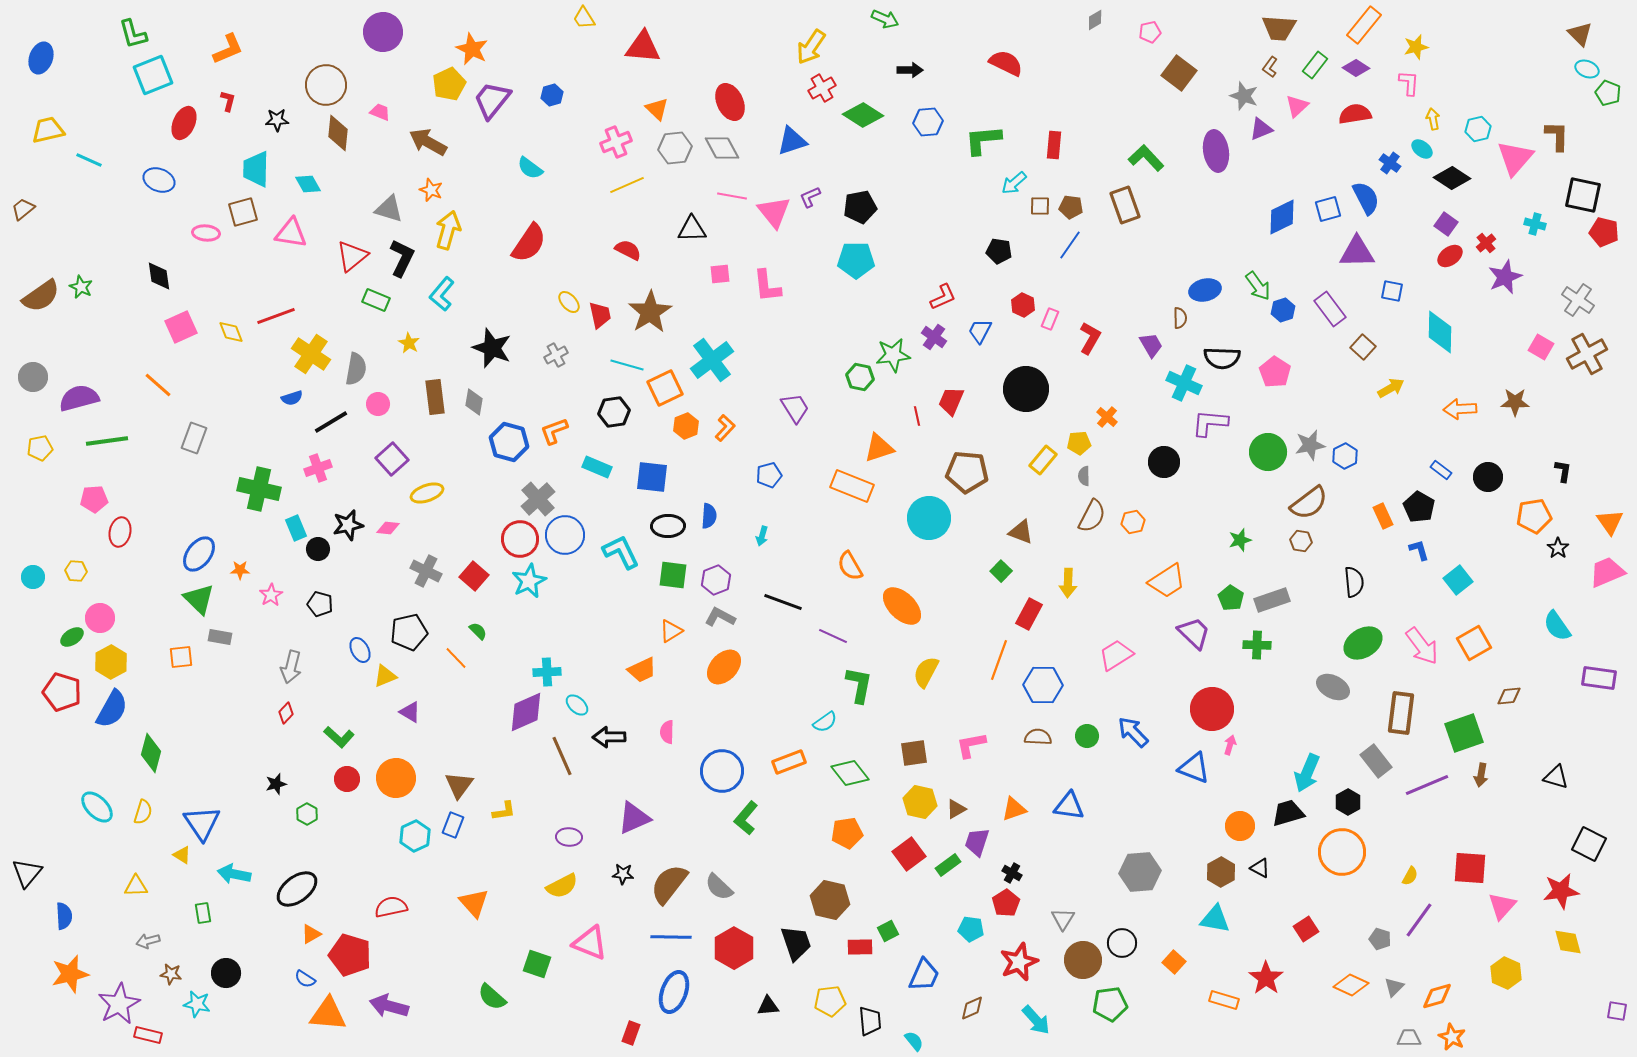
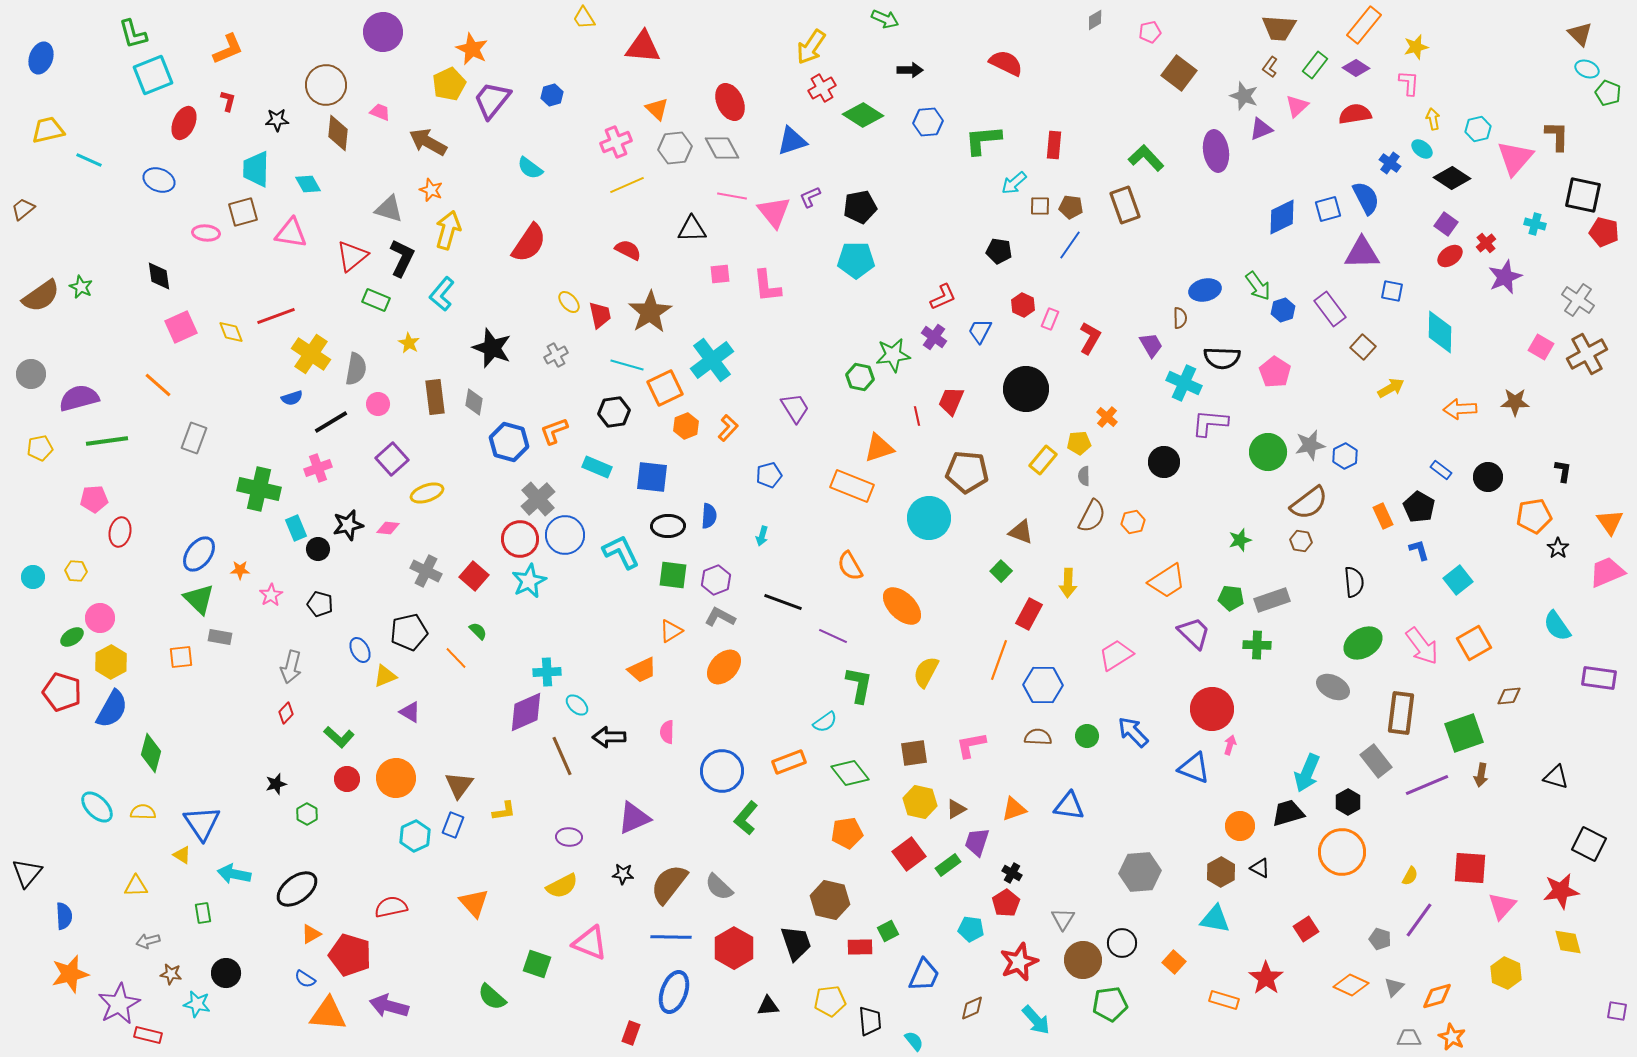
purple triangle at (1357, 252): moved 5 px right, 1 px down
gray circle at (33, 377): moved 2 px left, 3 px up
orange L-shape at (725, 428): moved 3 px right
green pentagon at (1231, 598): rotated 25 degrees counterclockwise
yellow semicircle at (143, 812): rotated 105 degrees counterclockwise
